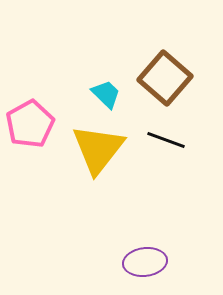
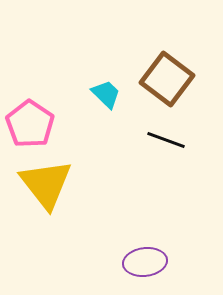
brown square: moved 2 px right, 1 px down; rotated 4 degrees counterclockwise
pink pentagon: rotated 9 degrees counterclockwise
yellow triangle: moved 52 px left, 35 px down; rotated 16 degrees counterclockwise
